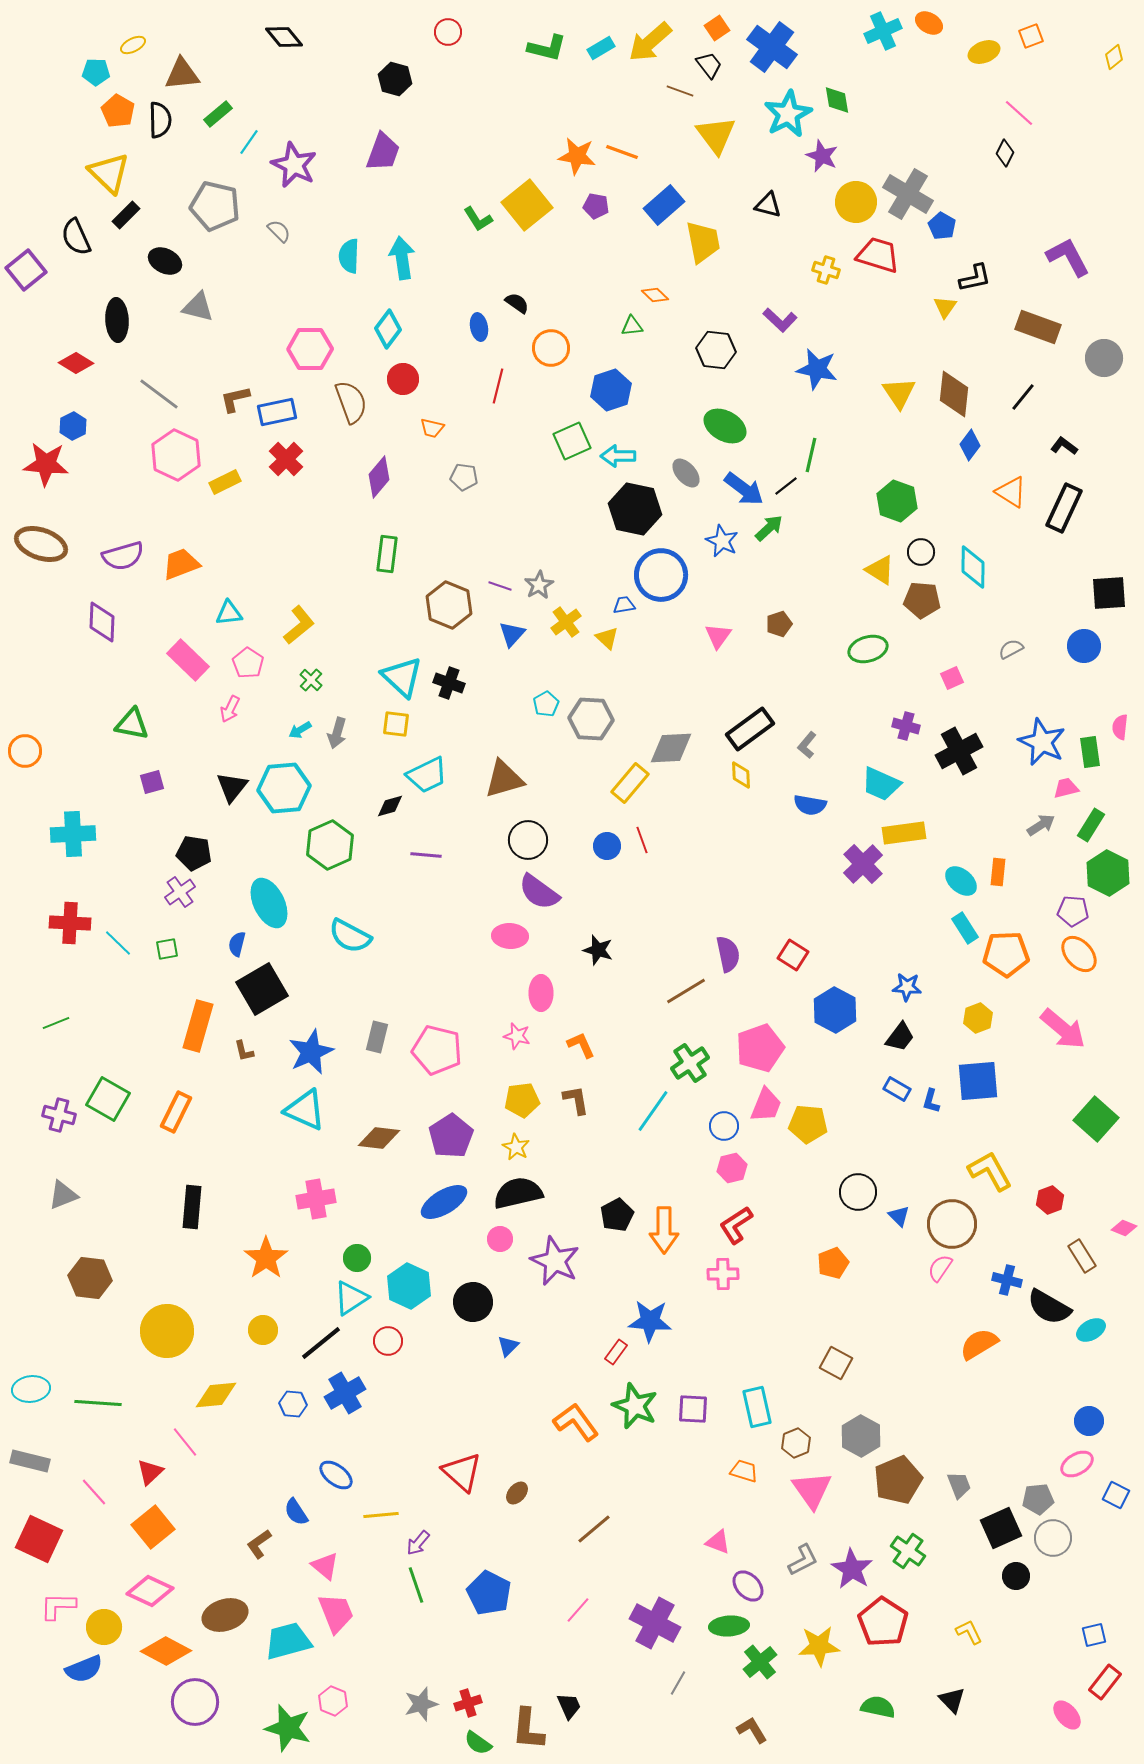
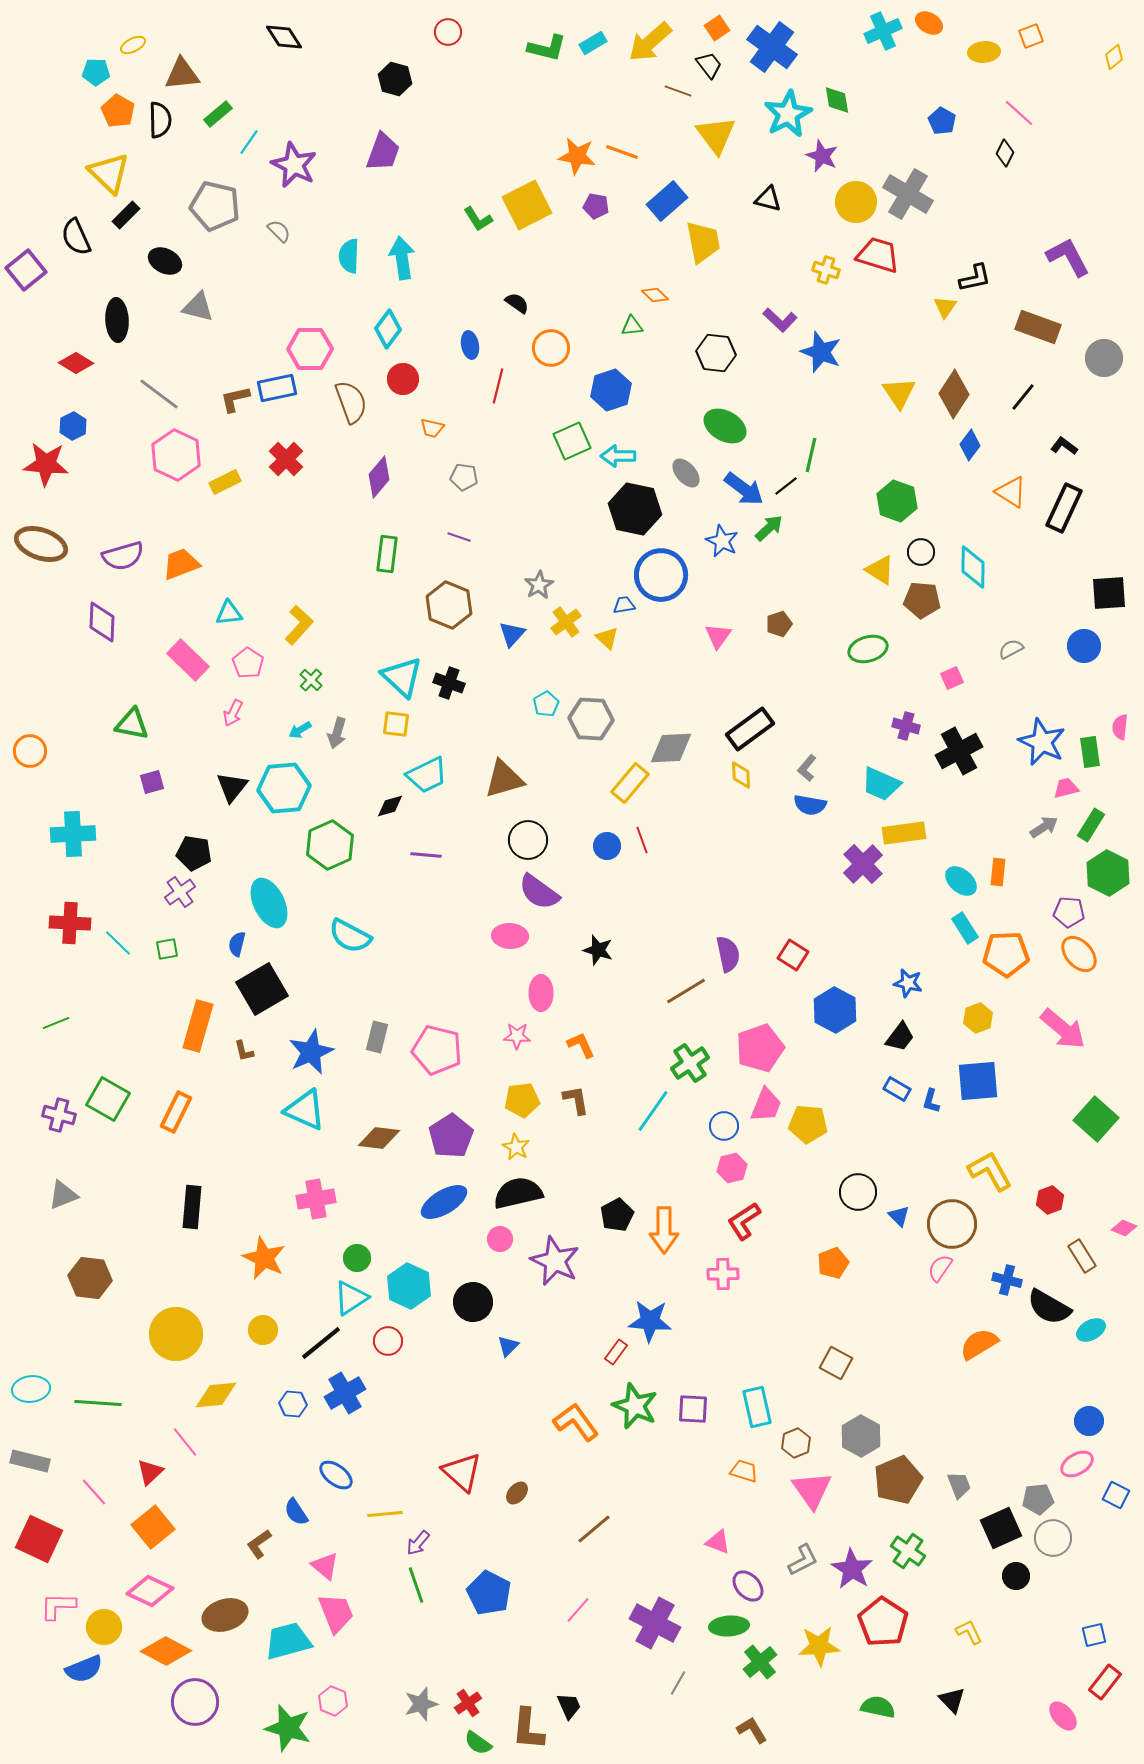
black diamond at (284, 37): rotated 6 degrees clockwise
cyan rectangle at (601, 48): moved 8 px left, 5 px up
yellow ellipse at (984, 52): rotated 16 degrees clockwise
brown line at (680, 91): moved 2 px left
yellow square at (527, 205): rotated 12 degrees clockwise
blue rectangle at (664, 205): moved 3 px right, 4 px up
black triangle at (768, 205): moved 6 px up
blue pentagon at (942, 226): moved 105 px up
blue ellipse at (479, 327): moved 9 px left, 18 px down
black hexagon at (716, 350): moved 3 px down
blue star at (817, 369): moved 4 px right, 17 px up; rotated 9 degrees clockwise
brown diamond at (954, 394): rotated 27 degrees clockwise
blue rectangle at (277, 412): moved 24 px up
purple line at (500, 586): moved 41 px left, 49 px up
yellow L-shape at (299, 625): rotated 9 degrees counterclockwise
pink arrow at (230, 709): moved 3 px right, 4 px down
gray L-shape at (807, 745): moved 23 px down
orange circle at (25, 751): moved 5 px right
gray arrow at (1041, 825): moved 3 px right, 2 px down
purple pentagon at (1073, 911): moved 4 px left, 1 px down
blue star at (907, 987): moved 1 px right, 4 px up; rotated 8 degrees clockwise
pink star at (517, 1036): rotated 12 degrees counterclockwise
red L-shape at (736, 1225): moved 8 px right, 4 px up
orange star at (266, 1258): moved 2 px left; rotated 12 degrees counterclockwise
yellow circle at (167, 1331): moved 9 px right, 3 px down
yellow line at (381, 1515): moved 4 px right, 1 px up
red cross at (468, 1703): rotated 16 degrees counterclockwise
pink ellipse at (1067, 1715): moved 4 px left, 1 px down
